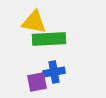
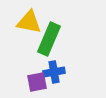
yellow triangle: moved 5 px left
green rectangle: rotated 64 degrees counterclockwise
